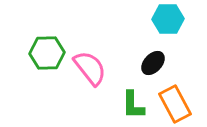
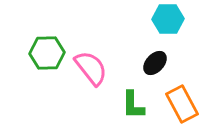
black ellipse: moved 2 px right
pink semicircle: moved 1 px right
orange rectangle: moved 7 px right
